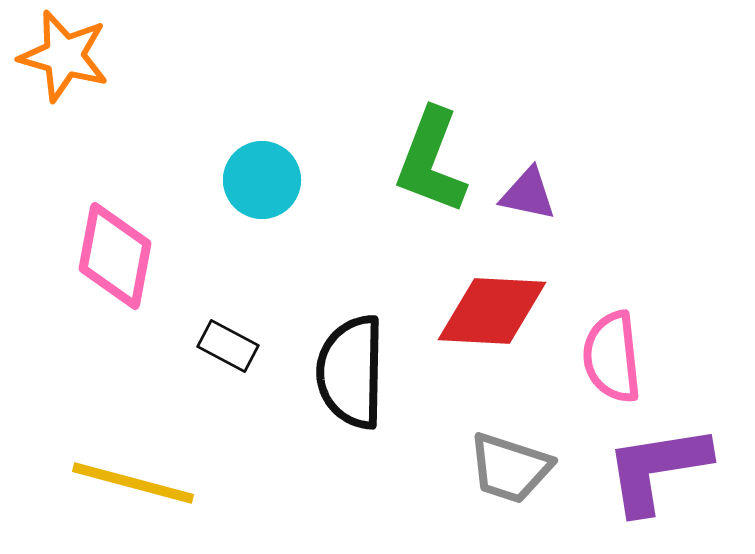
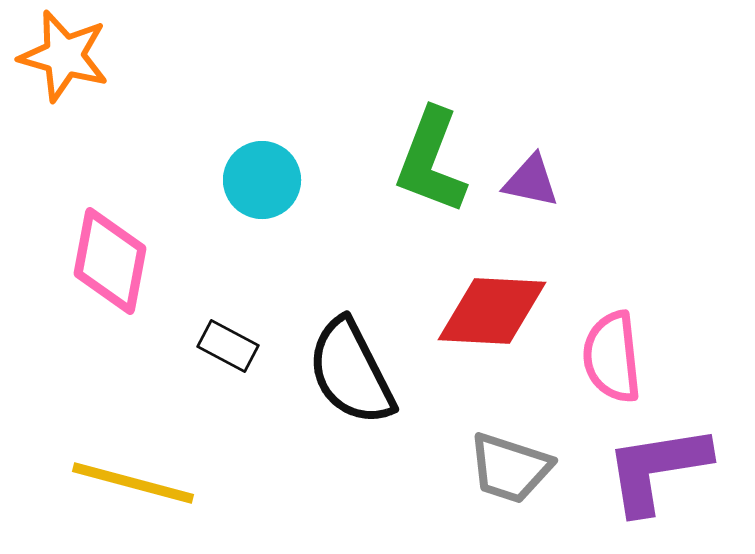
purple triangle: moved 3 px right, 13 px up
pink diamond: moved 5 px left, 5 px down
black semicircle: rotated 28 degrees counterclockwise
